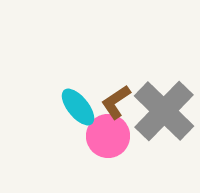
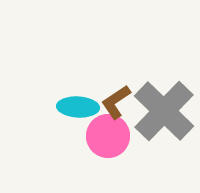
cyan ellipse: rotated 48 degrees counterclockwise
